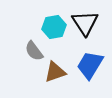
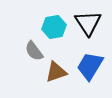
black triangle: moved 3 px right
blue trapezoid: moved 1 px down
brown triangle: moved 1 px right
